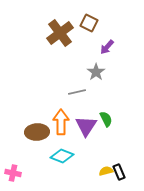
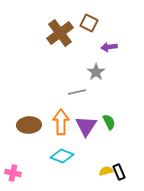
purple arrow: moved 2 px right; rotated 42 degrees clockwise
green semicircle: moved 3 px right, 3 px down
brown ellipse: moved 8 px left, 7 px up
